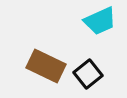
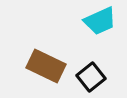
black square: moved 3 px right, 3 px down
